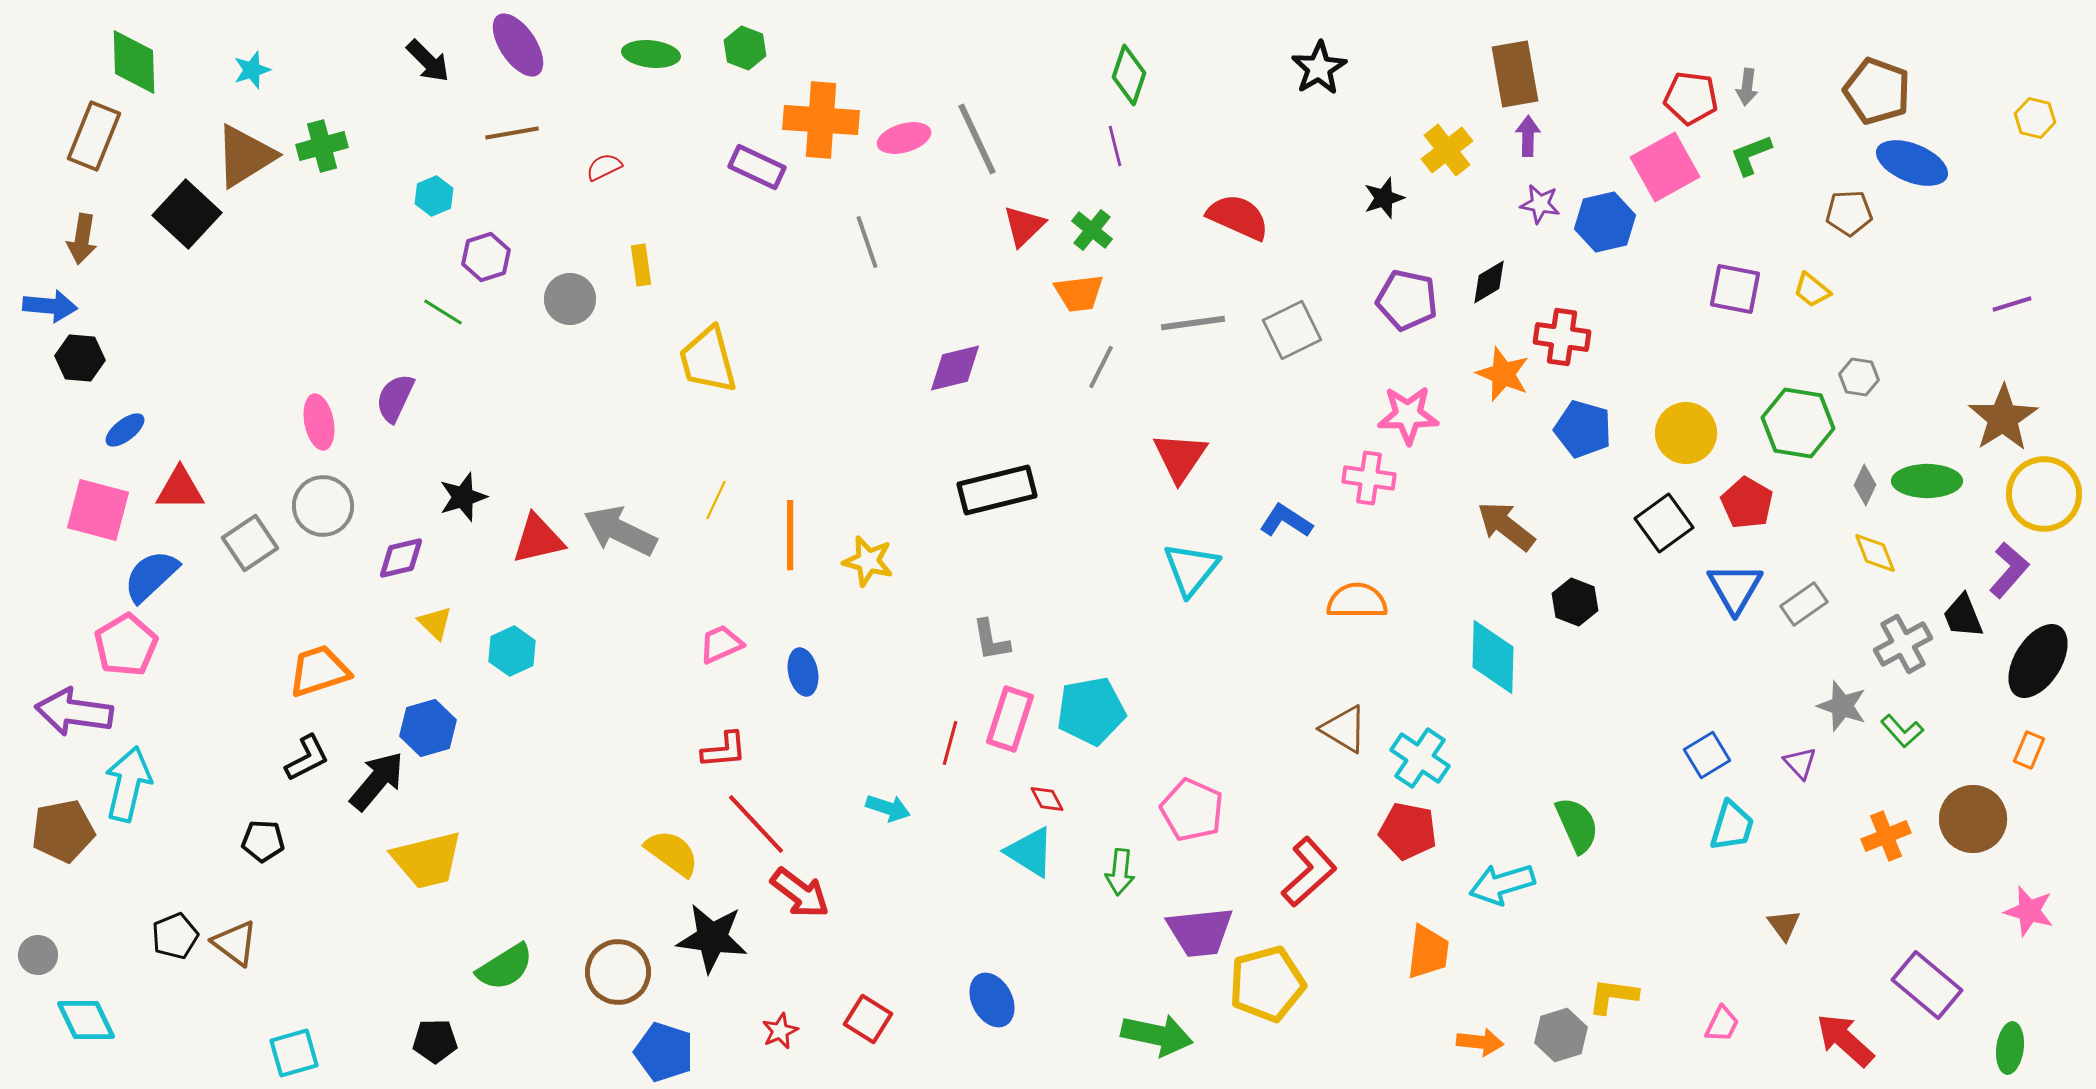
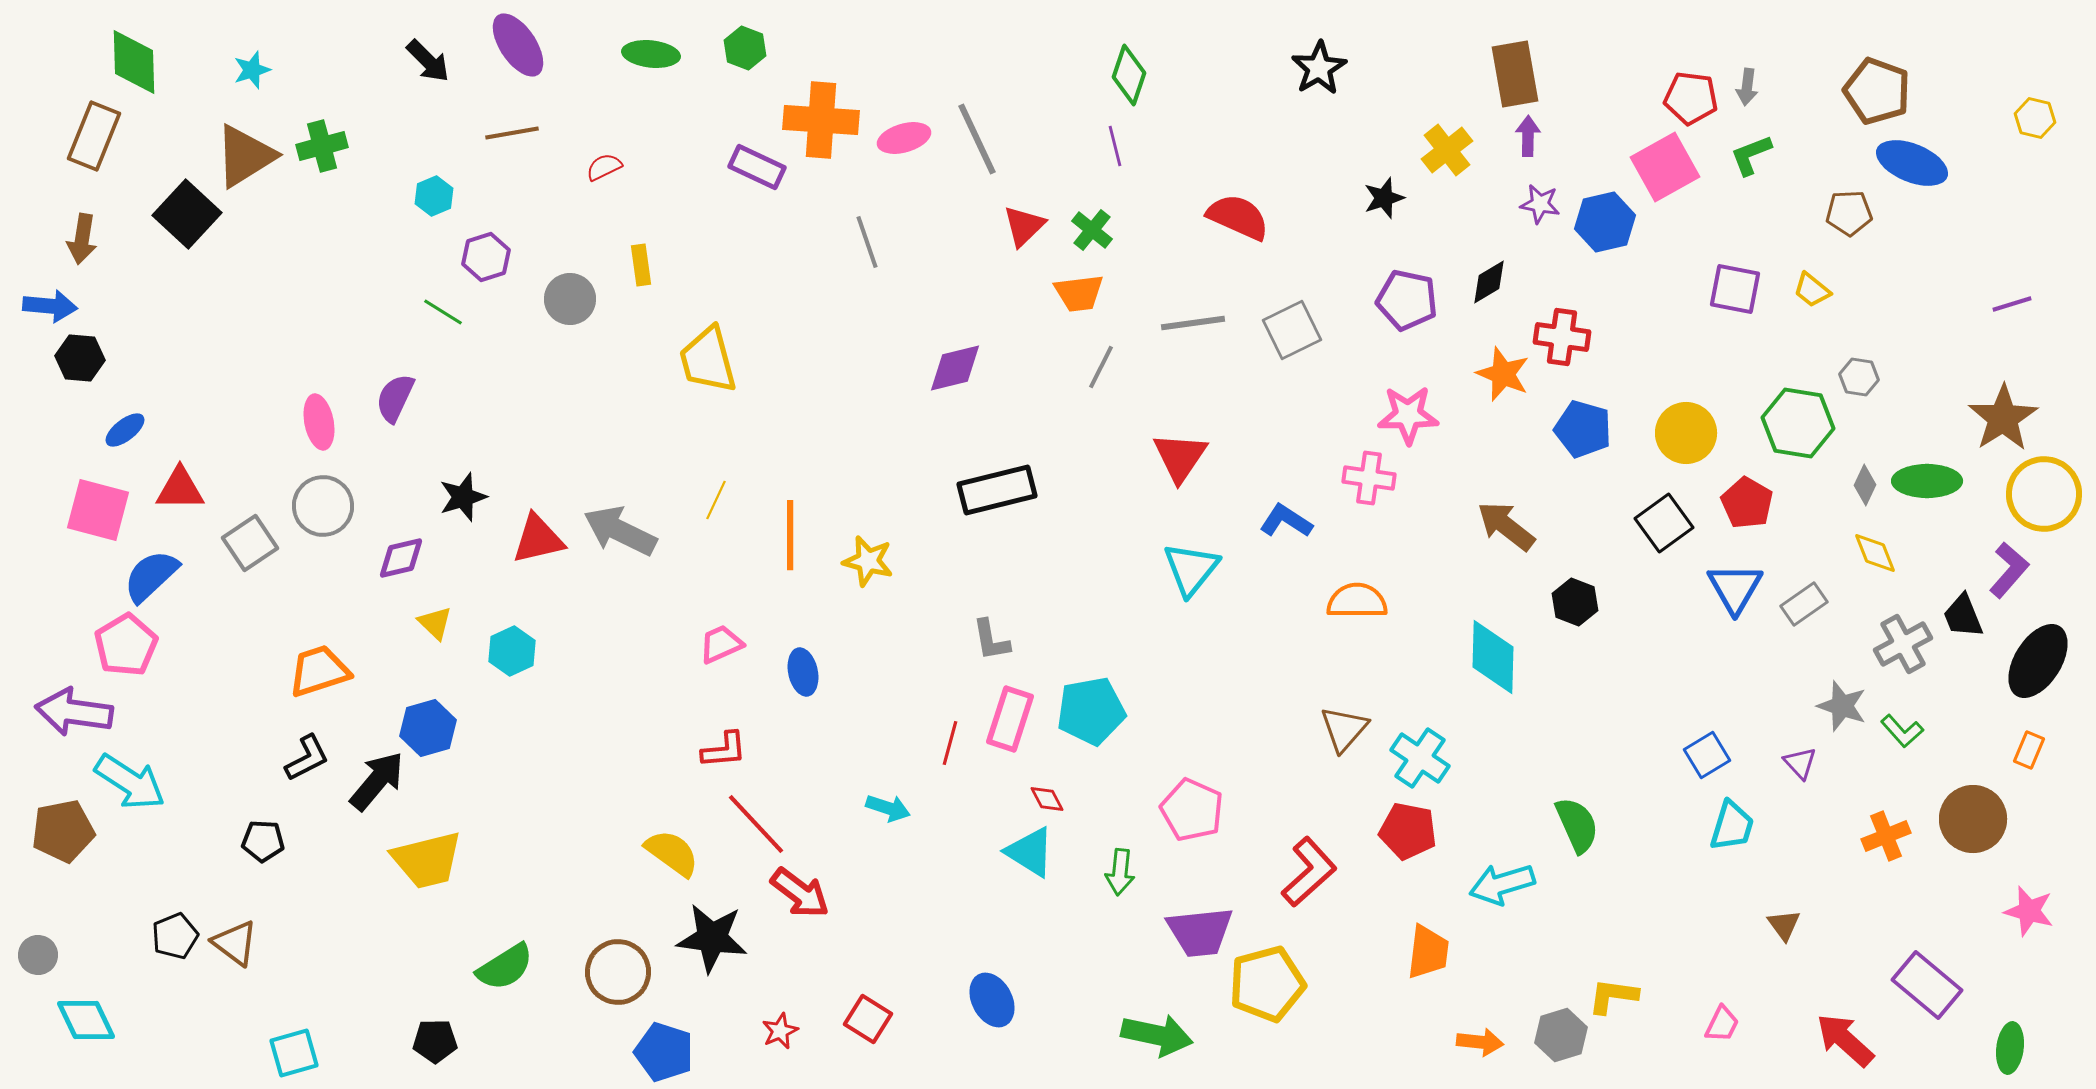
brown triangle at (1344, 729): rotated 40 degrees clockwise
cyan arrow at (128, 784): moved 2 px right, 2 px up; rotated 110 degrees clockwise
